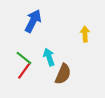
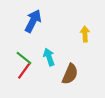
brown semicircle: moved 7 px right
